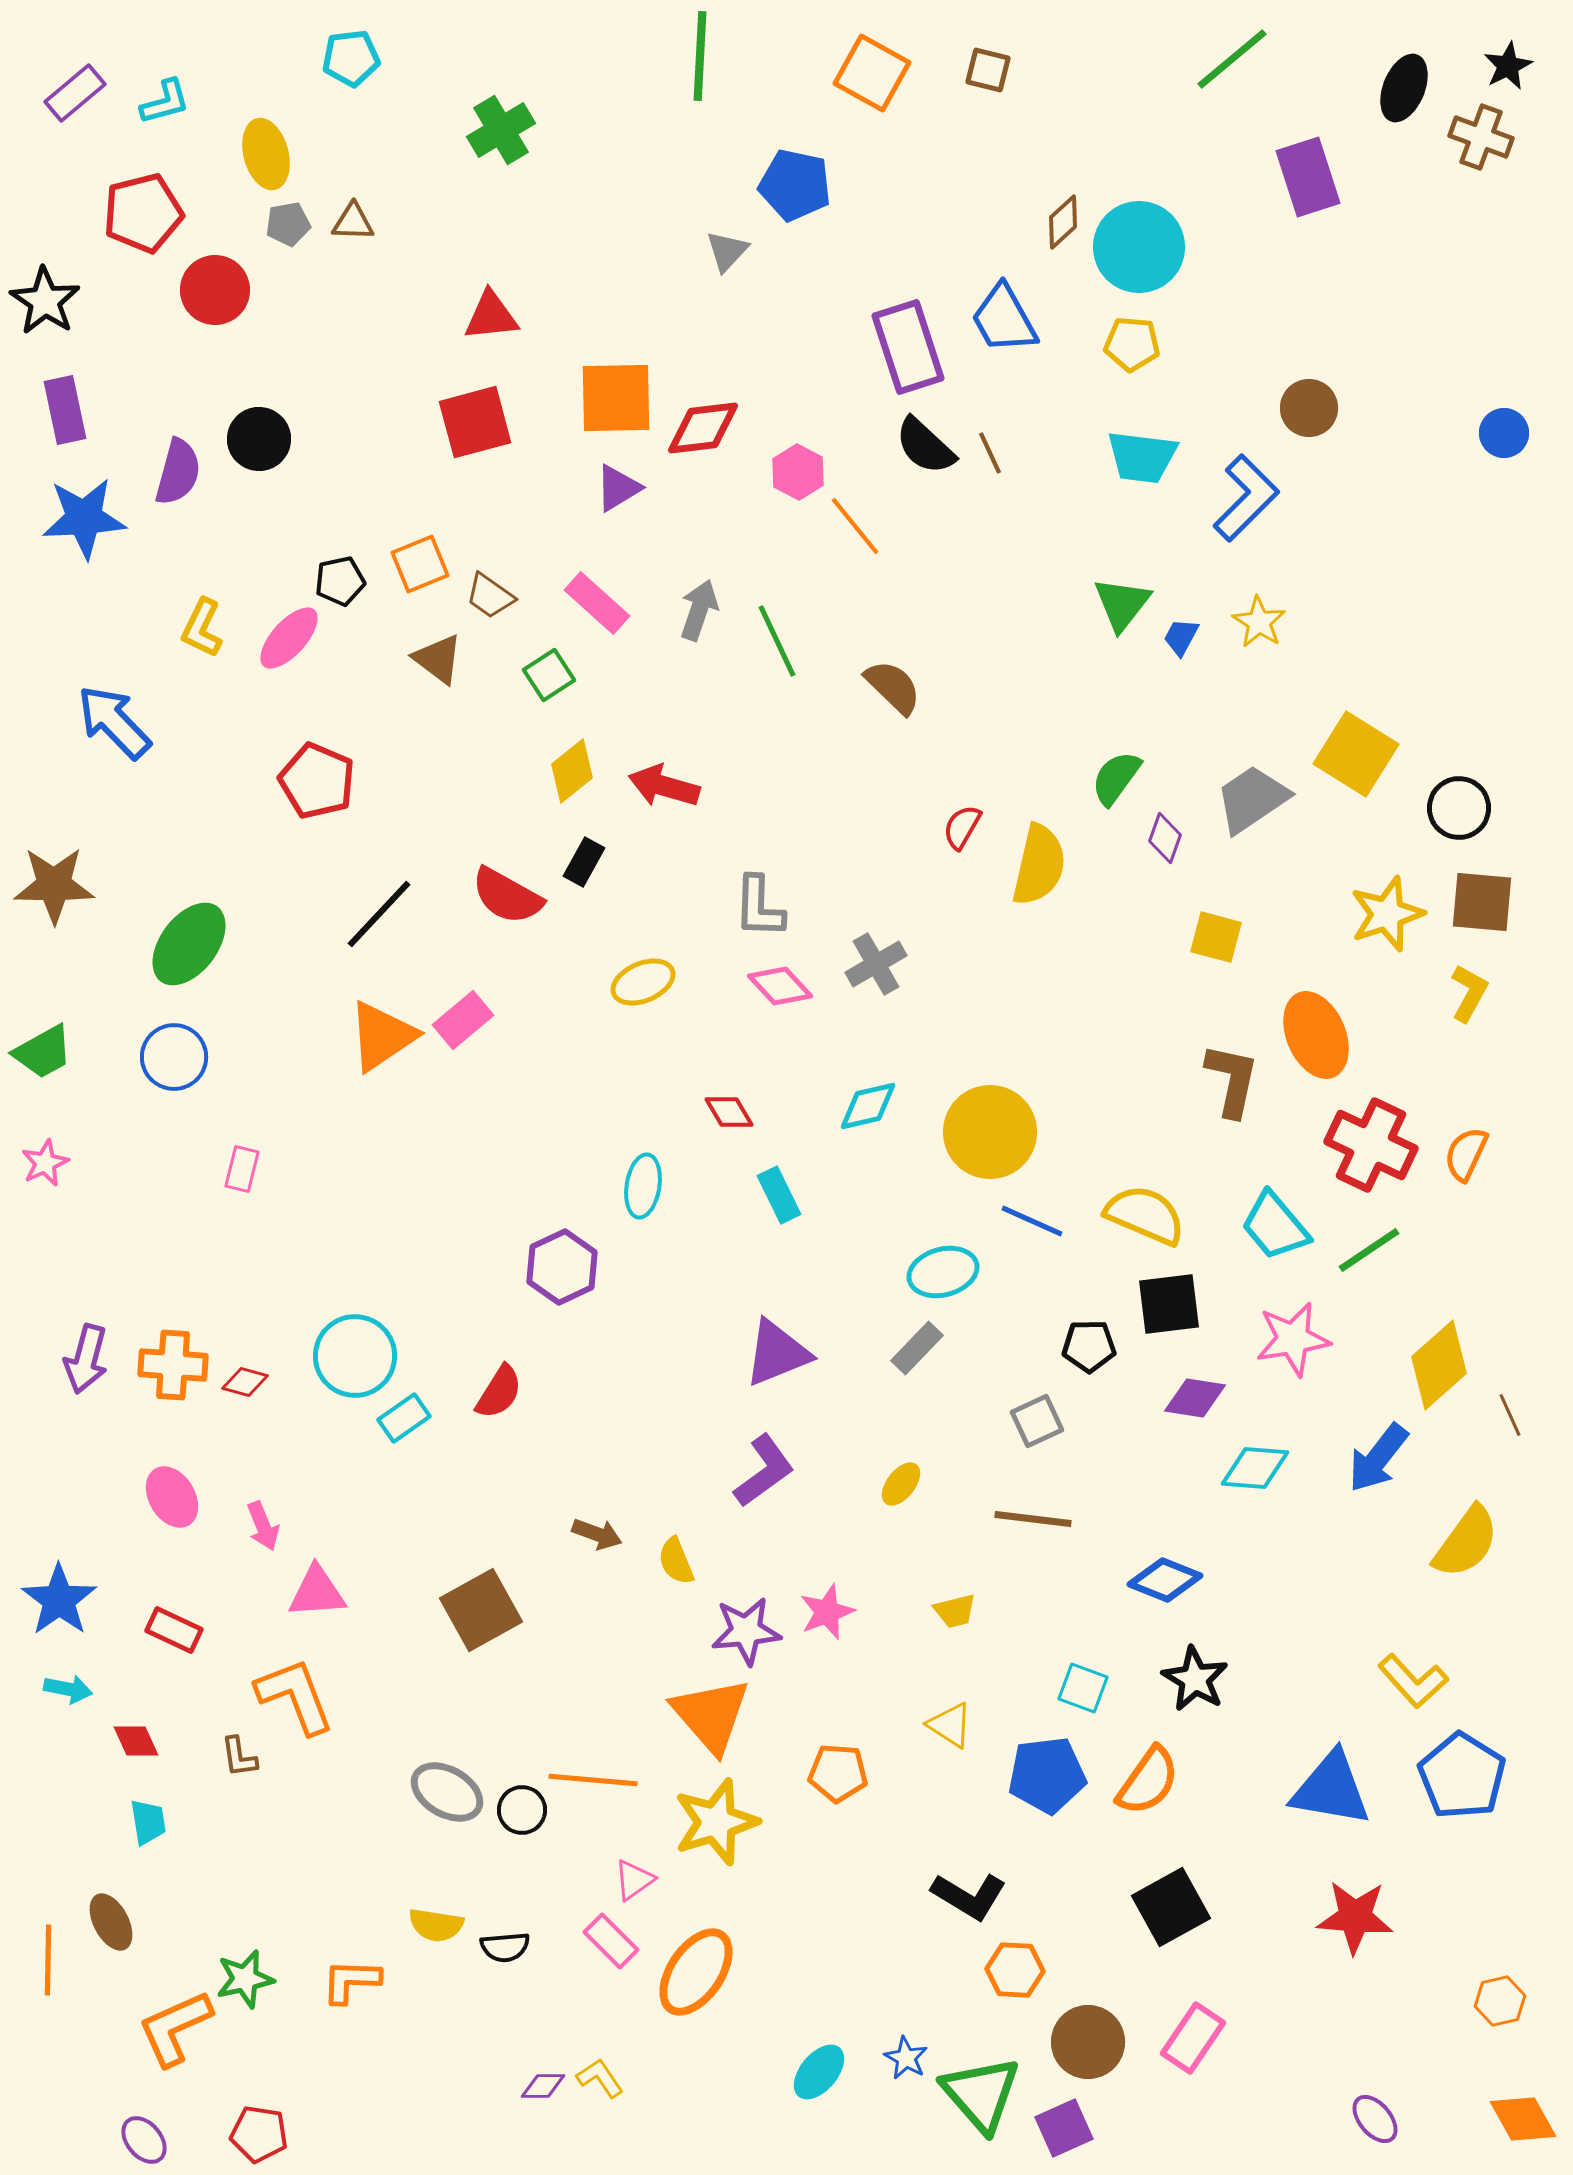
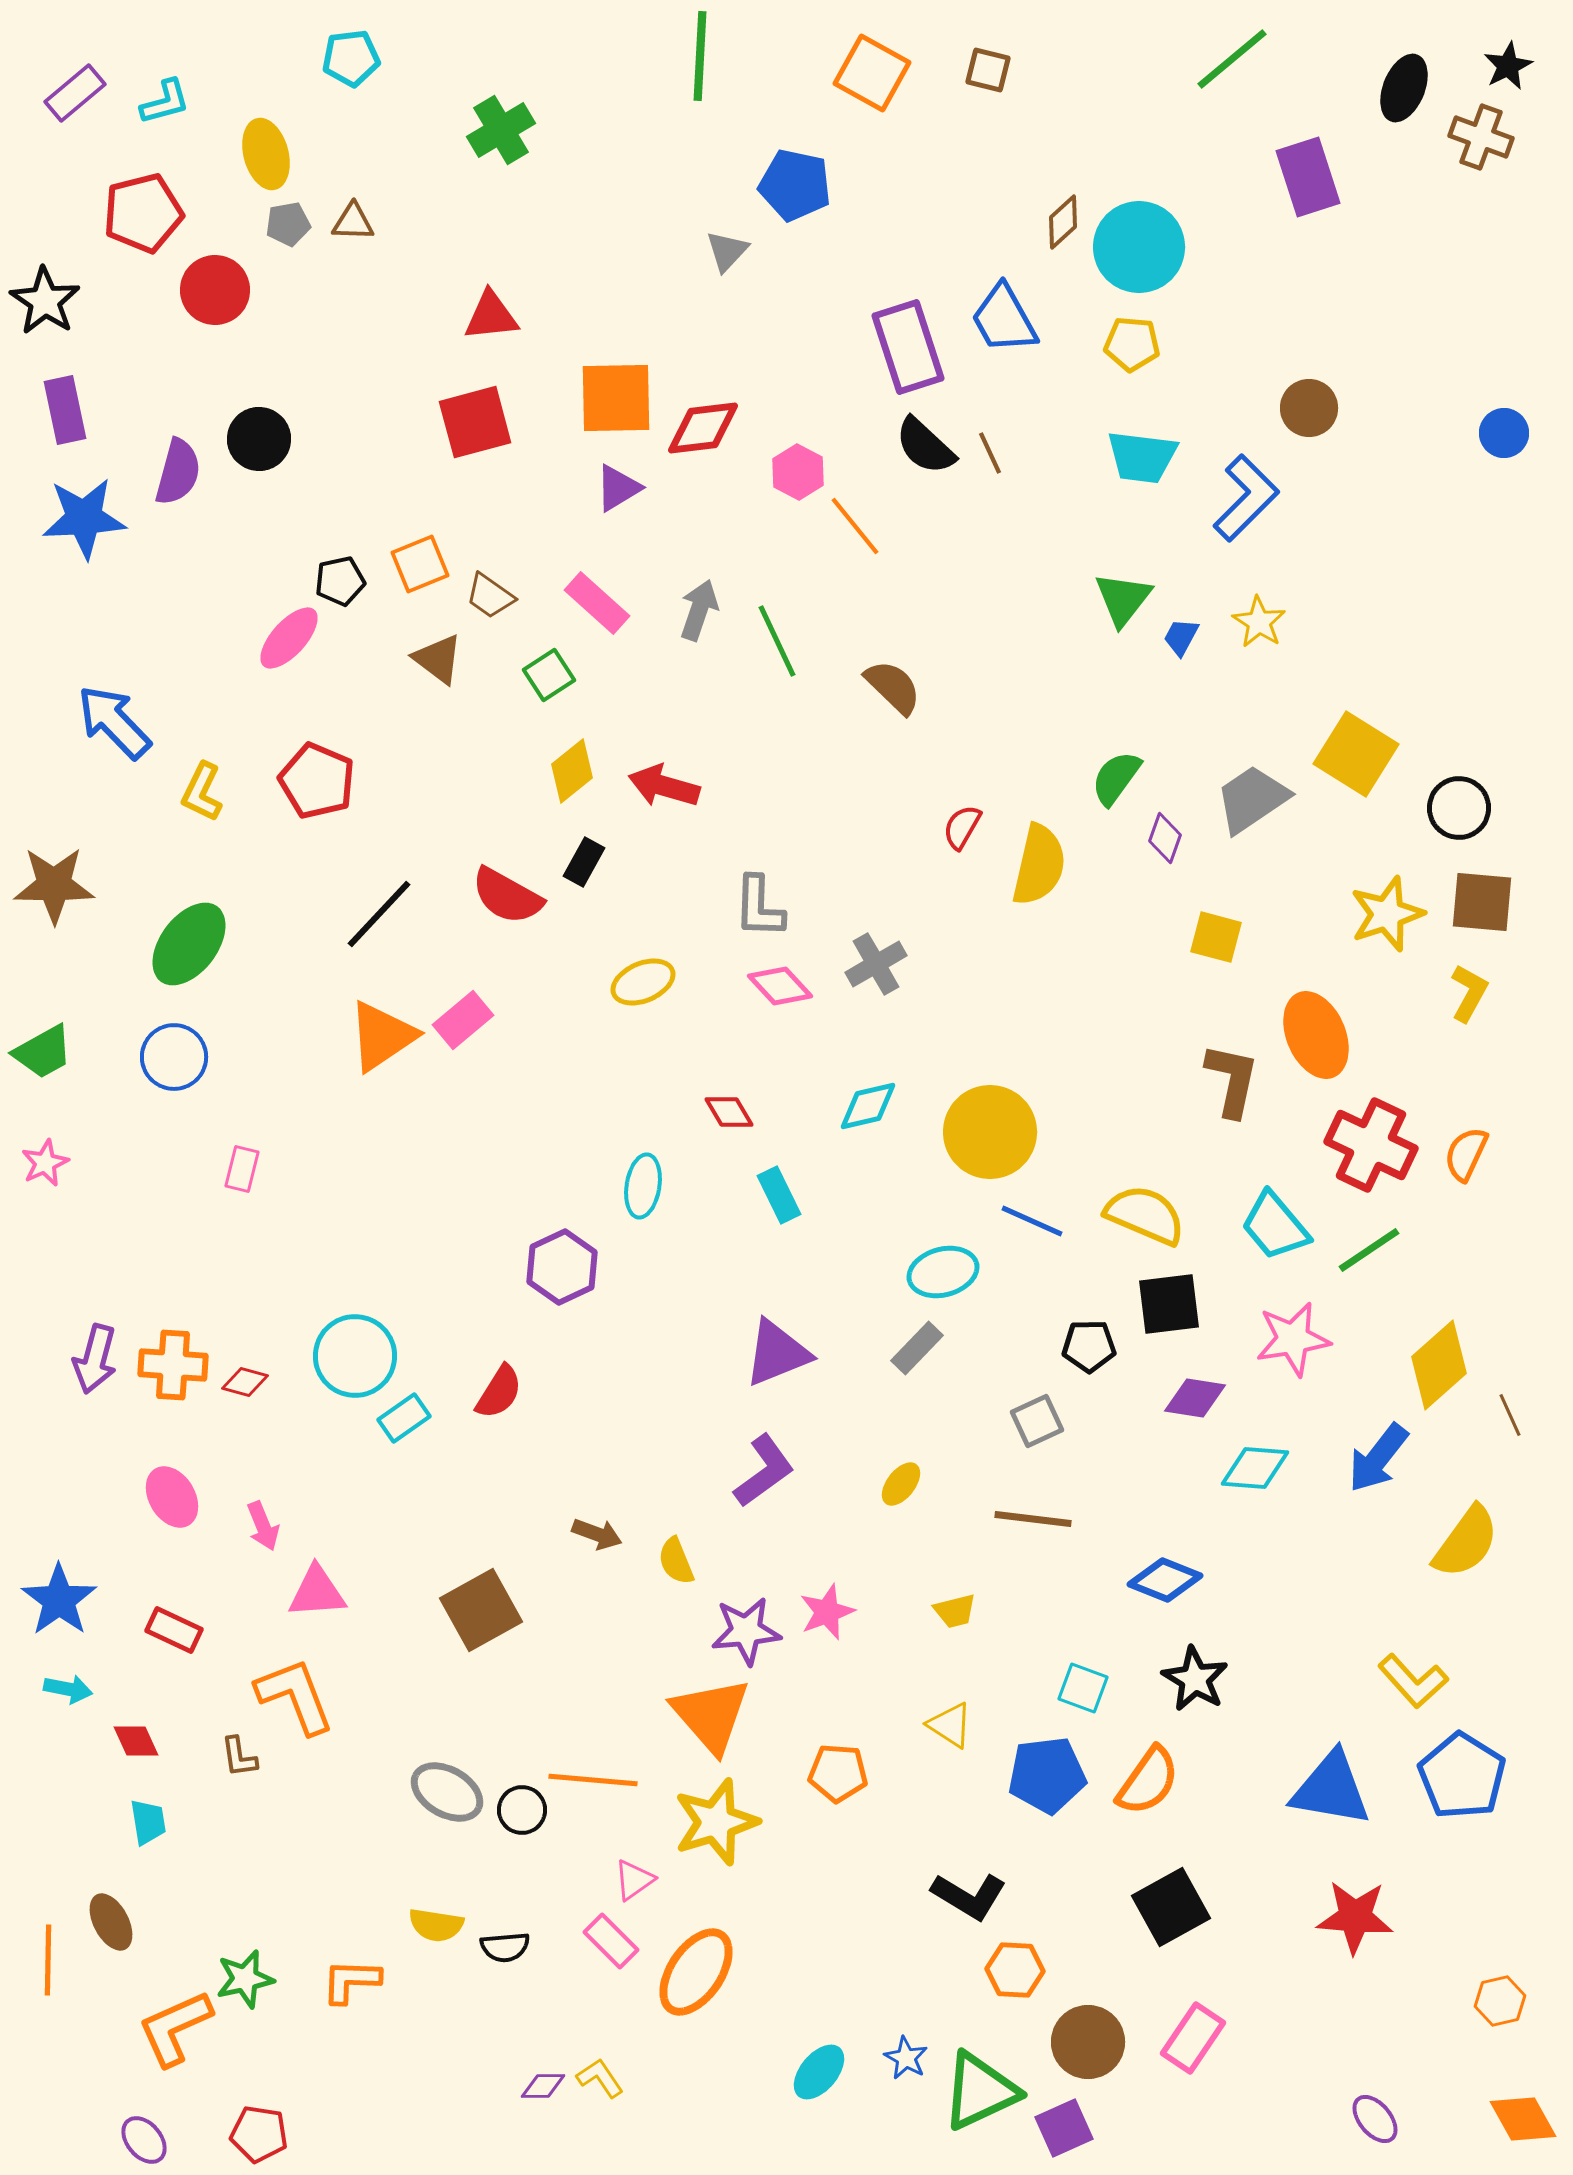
green triangle at (1122, 604): moved 1 px right, 5 px up
yellow L-shape at (202, 628): moved 164 px down
purple arrow at (86, 1359): moved 9 px right
green triangle at (981, 2094): moved 1 px left, 3 px up; rotated 46 degrees clockwise
